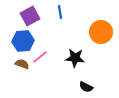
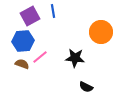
blue line: moved 7 px left, 1 px up
